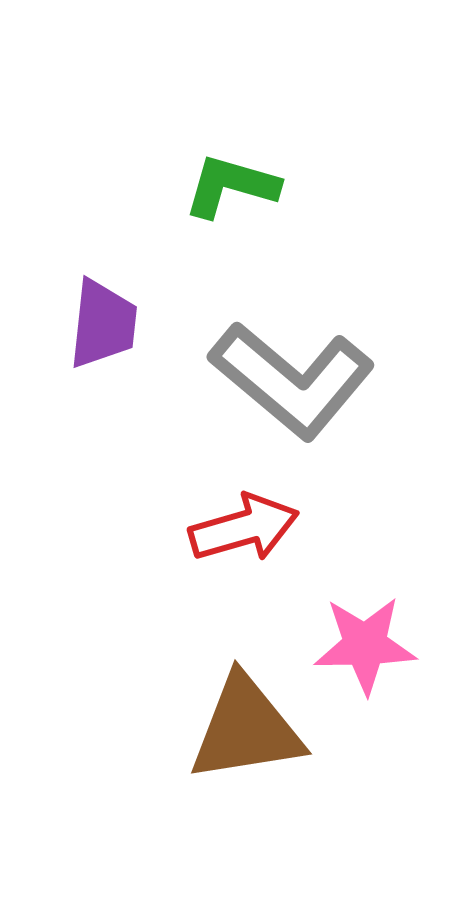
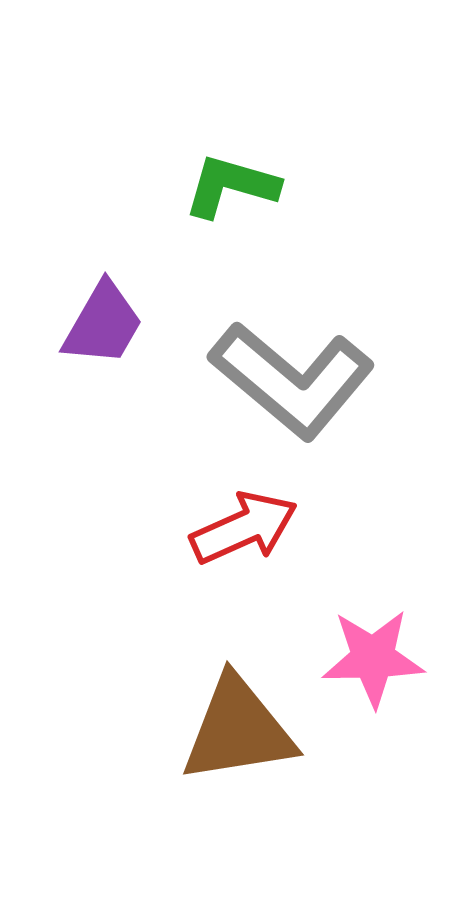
purple trapezoid: rotated 24 degrees clockwise
red arrow: rotated 8 degrees counterclockwise
pink star: moved 8 px right, 13 px down
brown triangle: moved 8 px left, 1 px down
